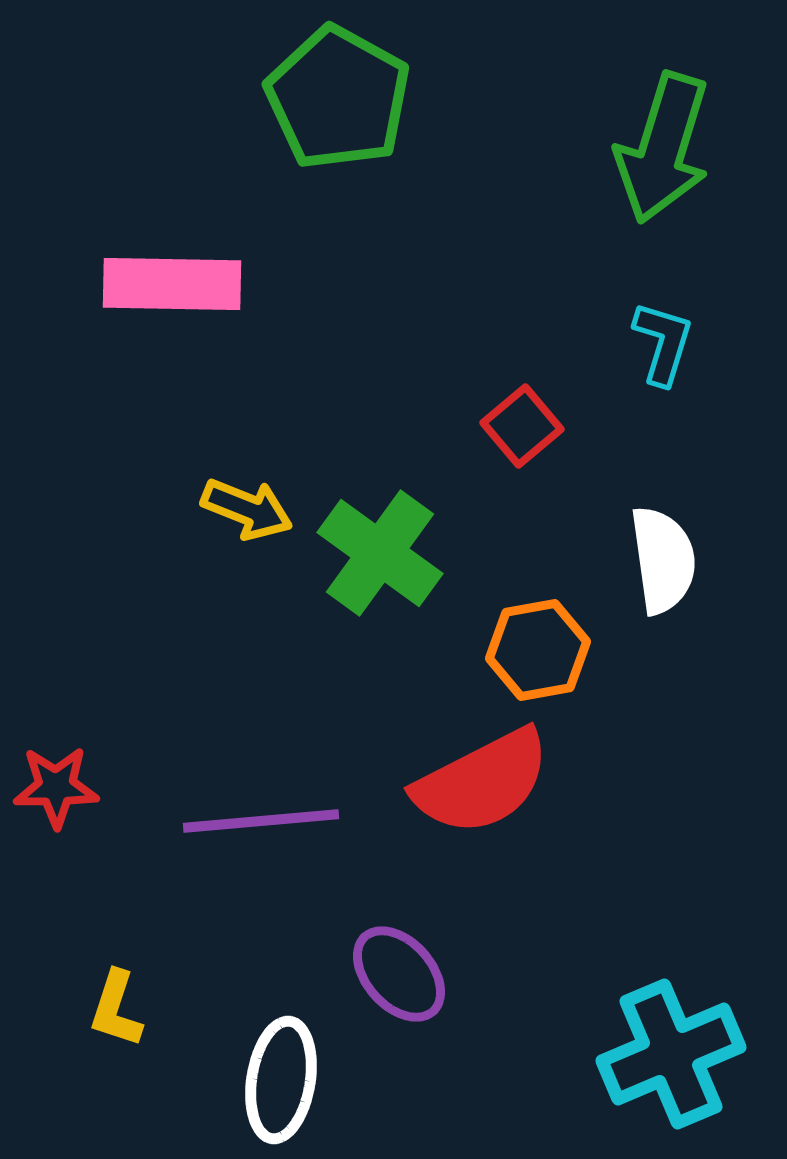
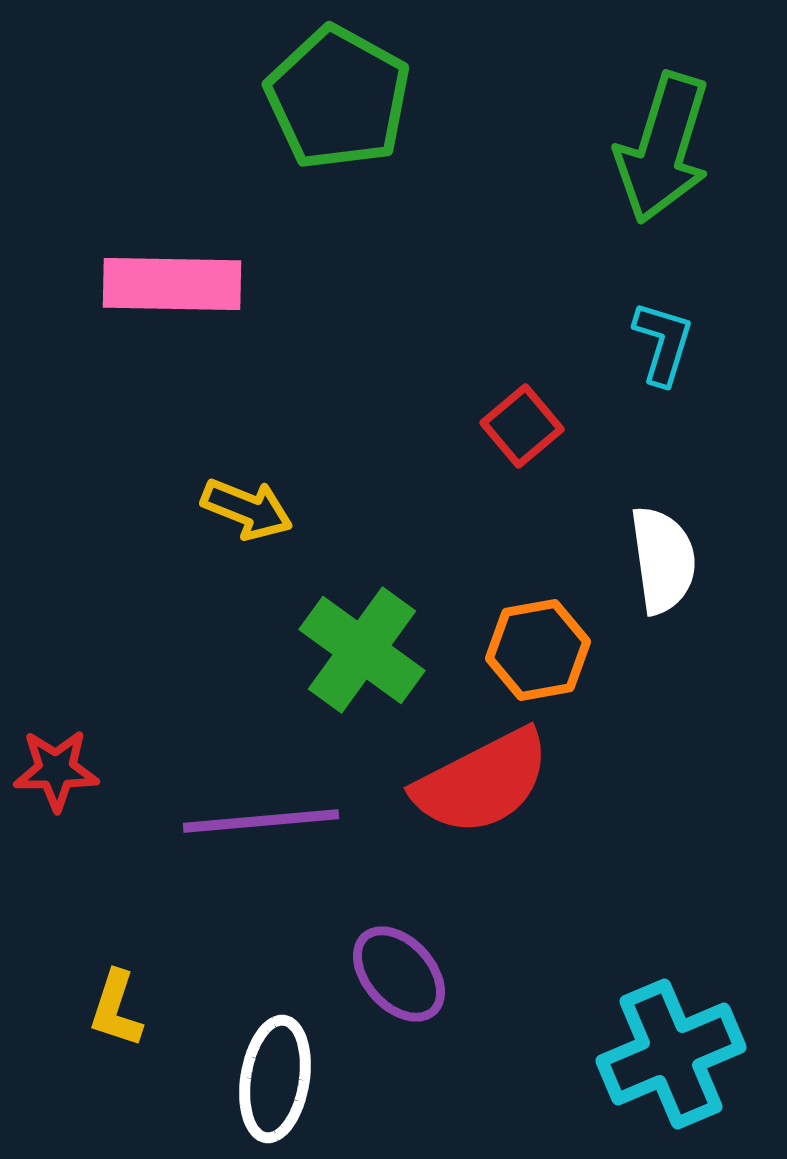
green cross: moved 18 px left, 97 px down
red star: moved 17 px up
white ellipse: moved 6 px left, 1 px up
